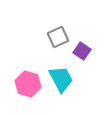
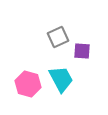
purple square: rotated 30 degrees counterclockwise
